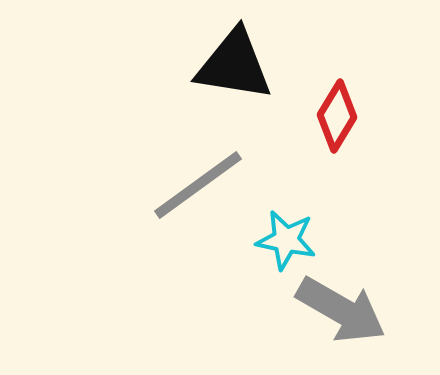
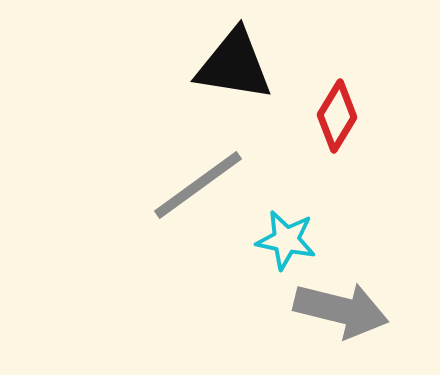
gray arrow: rotated 16 degrees counterclockwise
